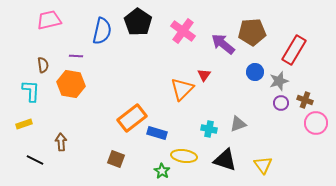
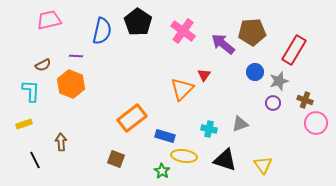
brown semicircle: rotated 70 degrees clockwise
orange hexagon: rotated 12 degrees clockwise
purple circle: moved 8 px left
gray triangle: moved 2 px right
blue rectangle: moved 8 px right, 3 px down
black line: rotated 36 degrees clockwise
